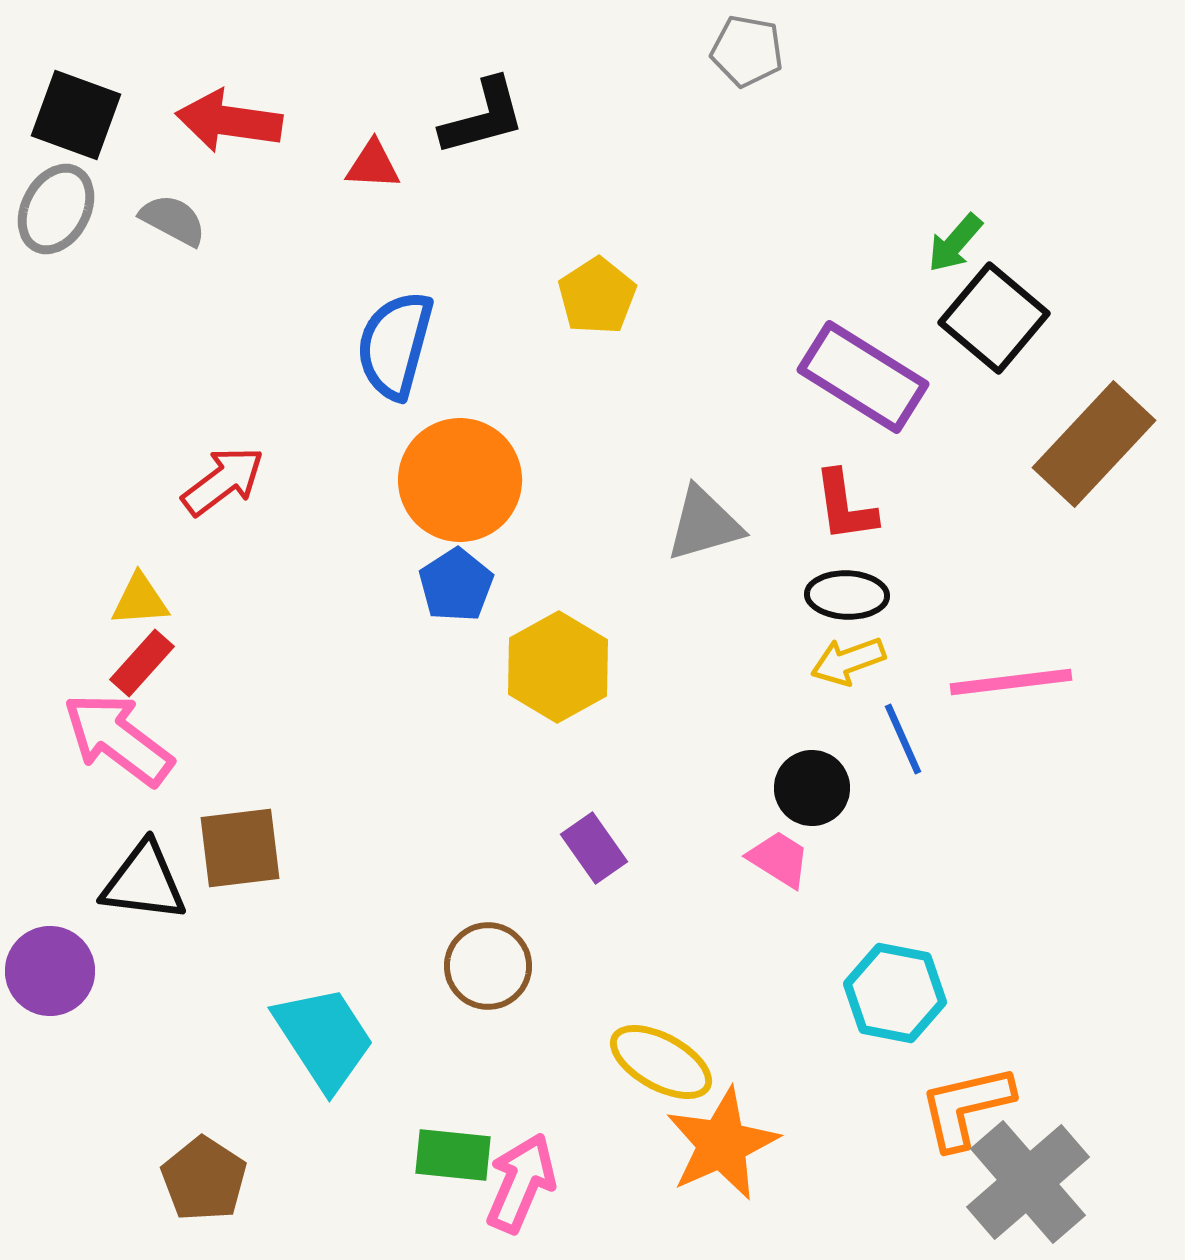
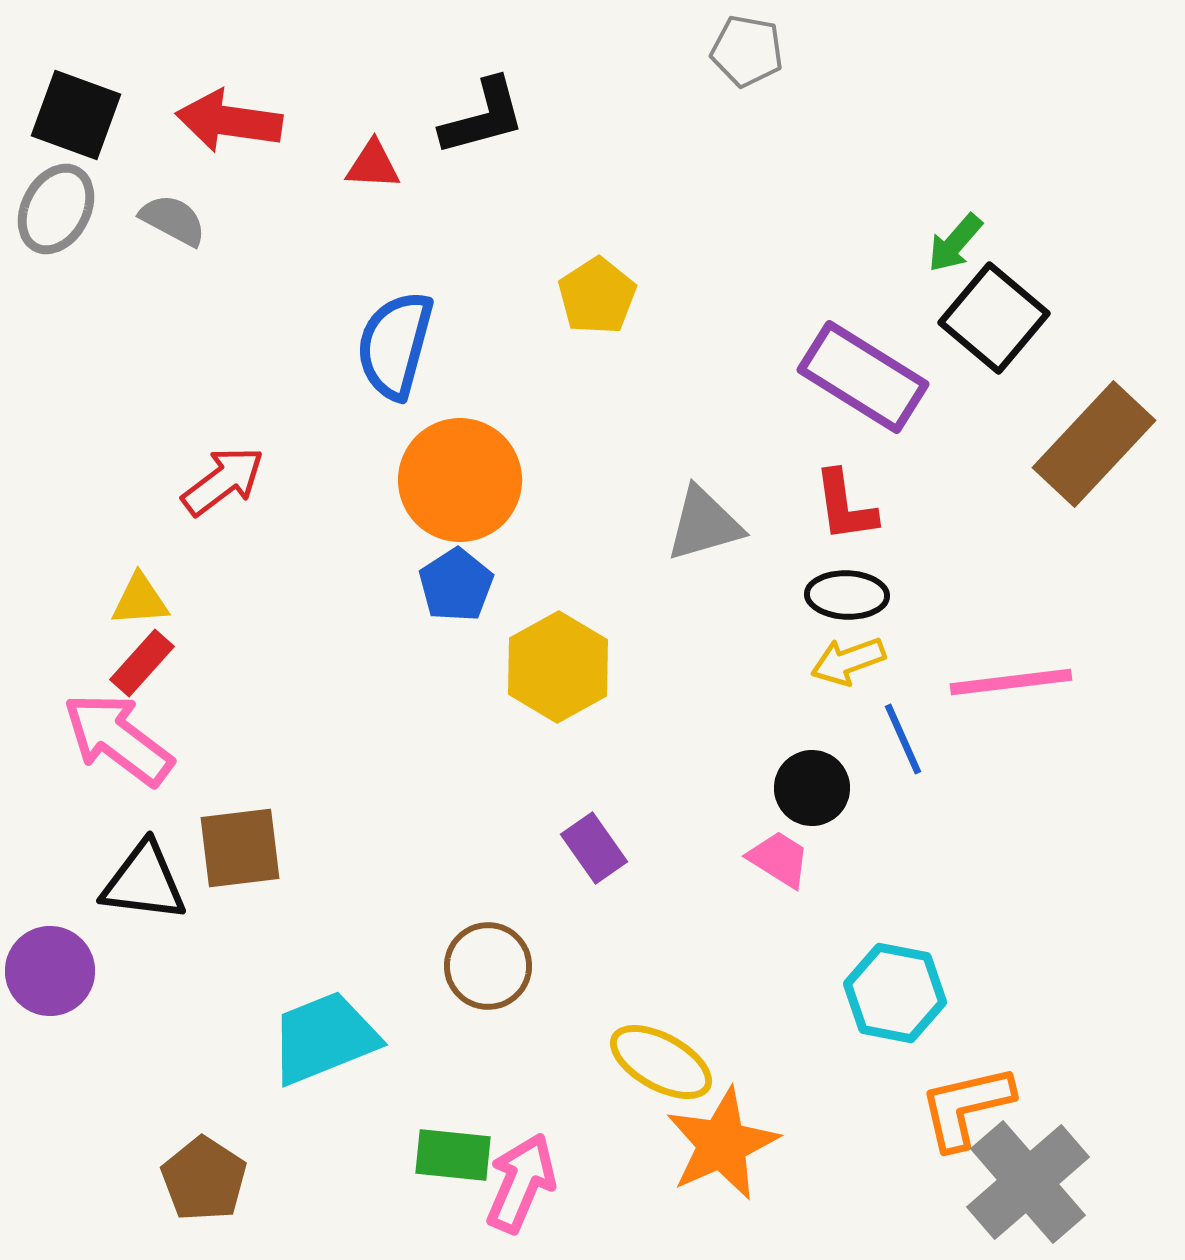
cyan trapezoid at (324, 1038): rotated 79 degrees counterclockwise
